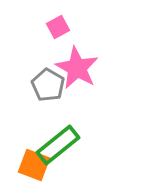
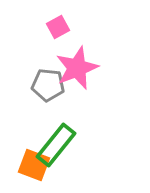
pink star: rotated 21 degrees clockwise
gray pentagon: rotated 24 degrees counterclockwise
green rectangle: moved 2 px left; rotated 12 degrees counterclockwise
